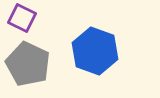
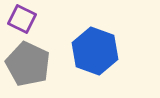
purple square: moved 1 px down
